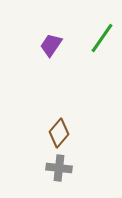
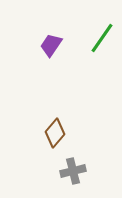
brown diamond: moved 4 px left
gray cross: moved 14 px right, 3 px down; rotated 20 degrees counterclockwise
